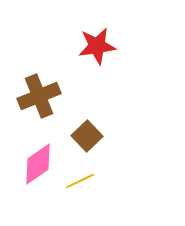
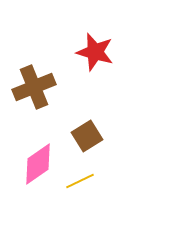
red star: moved 2 px left, 6 px down; rotated 24 degrees clockwise
brown cross: moved 5 px left, 9 px up
brown square: rotated 12 degrees clockwise
